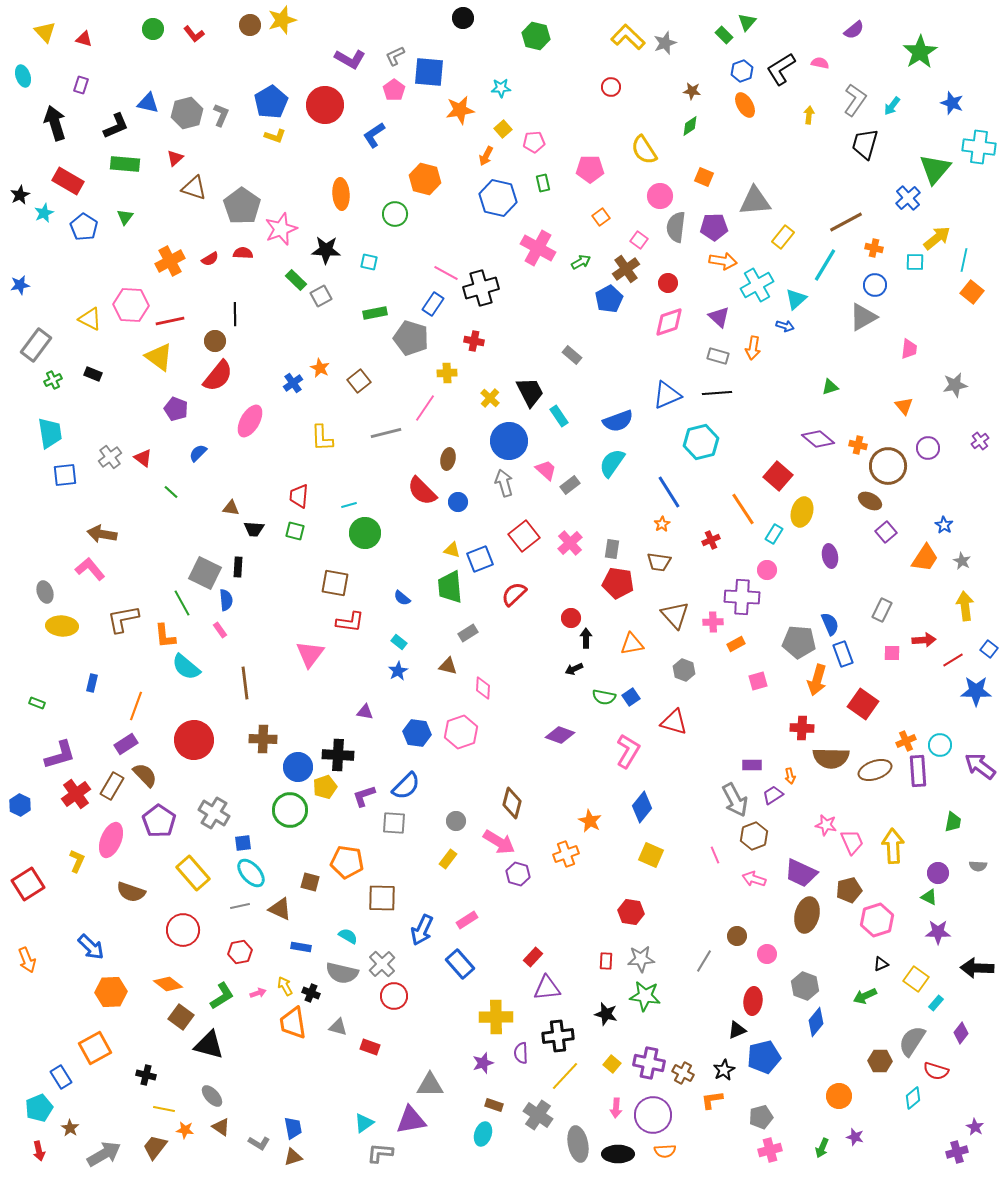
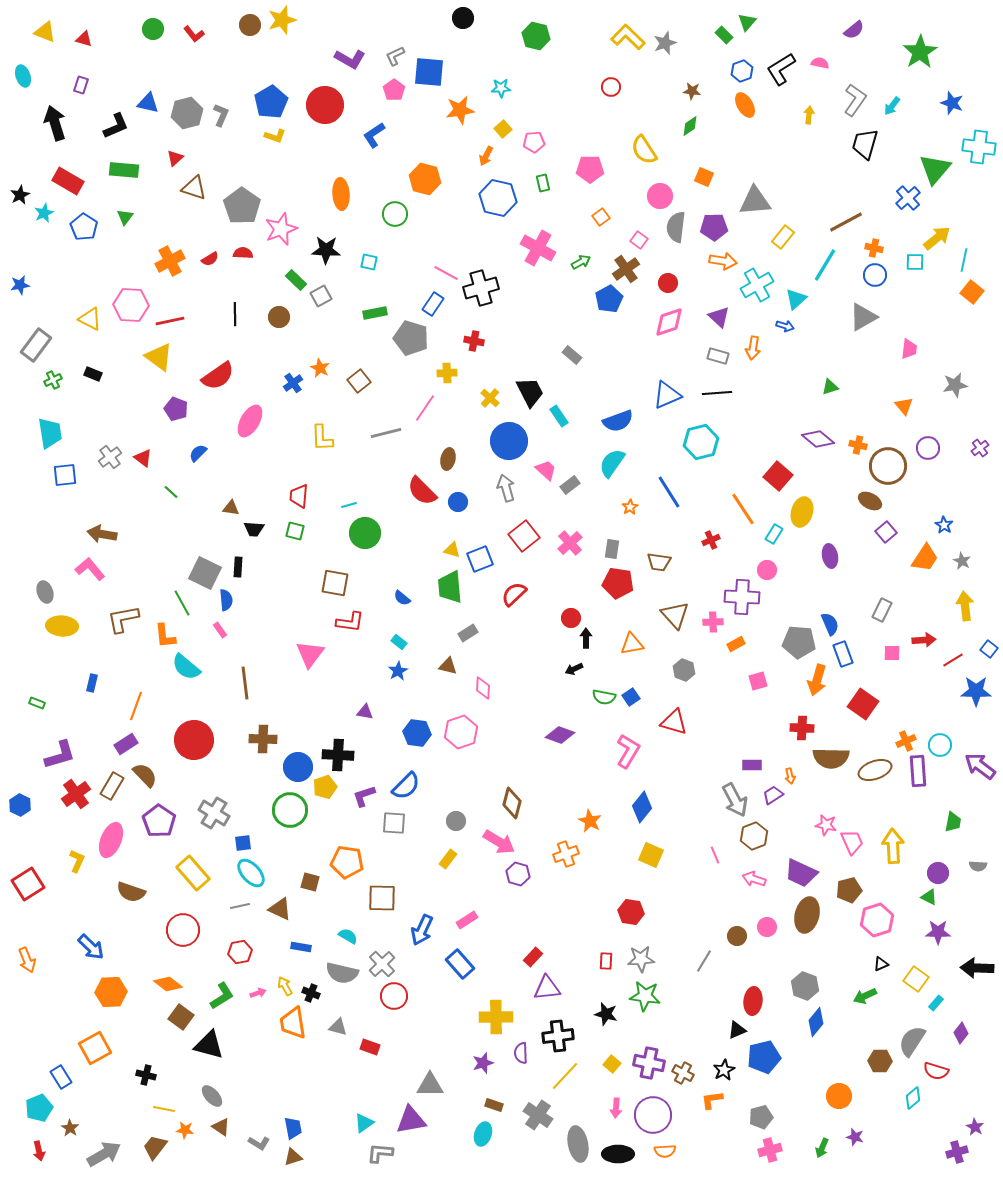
yellow triangle at (45, 32): rotated 25 degrees counterclockwise
green rectangle at (125, 164): moved 1 px left, 6 px down
blue circle at (875, 285): moved 10 px up
brown circle at (215, 341): moved 64 px right, 24 px up
red semicircle at (218, 376): rotated 16 degrees clockwise
purple cross at (980, 441): moved 7 px down
gray arrow at (504, 483): moved 2 px right, 5 px down
orange star at (662, 524): moved 32 px left, 17 px up
pink circle at (767, 954): moved 27 px up
